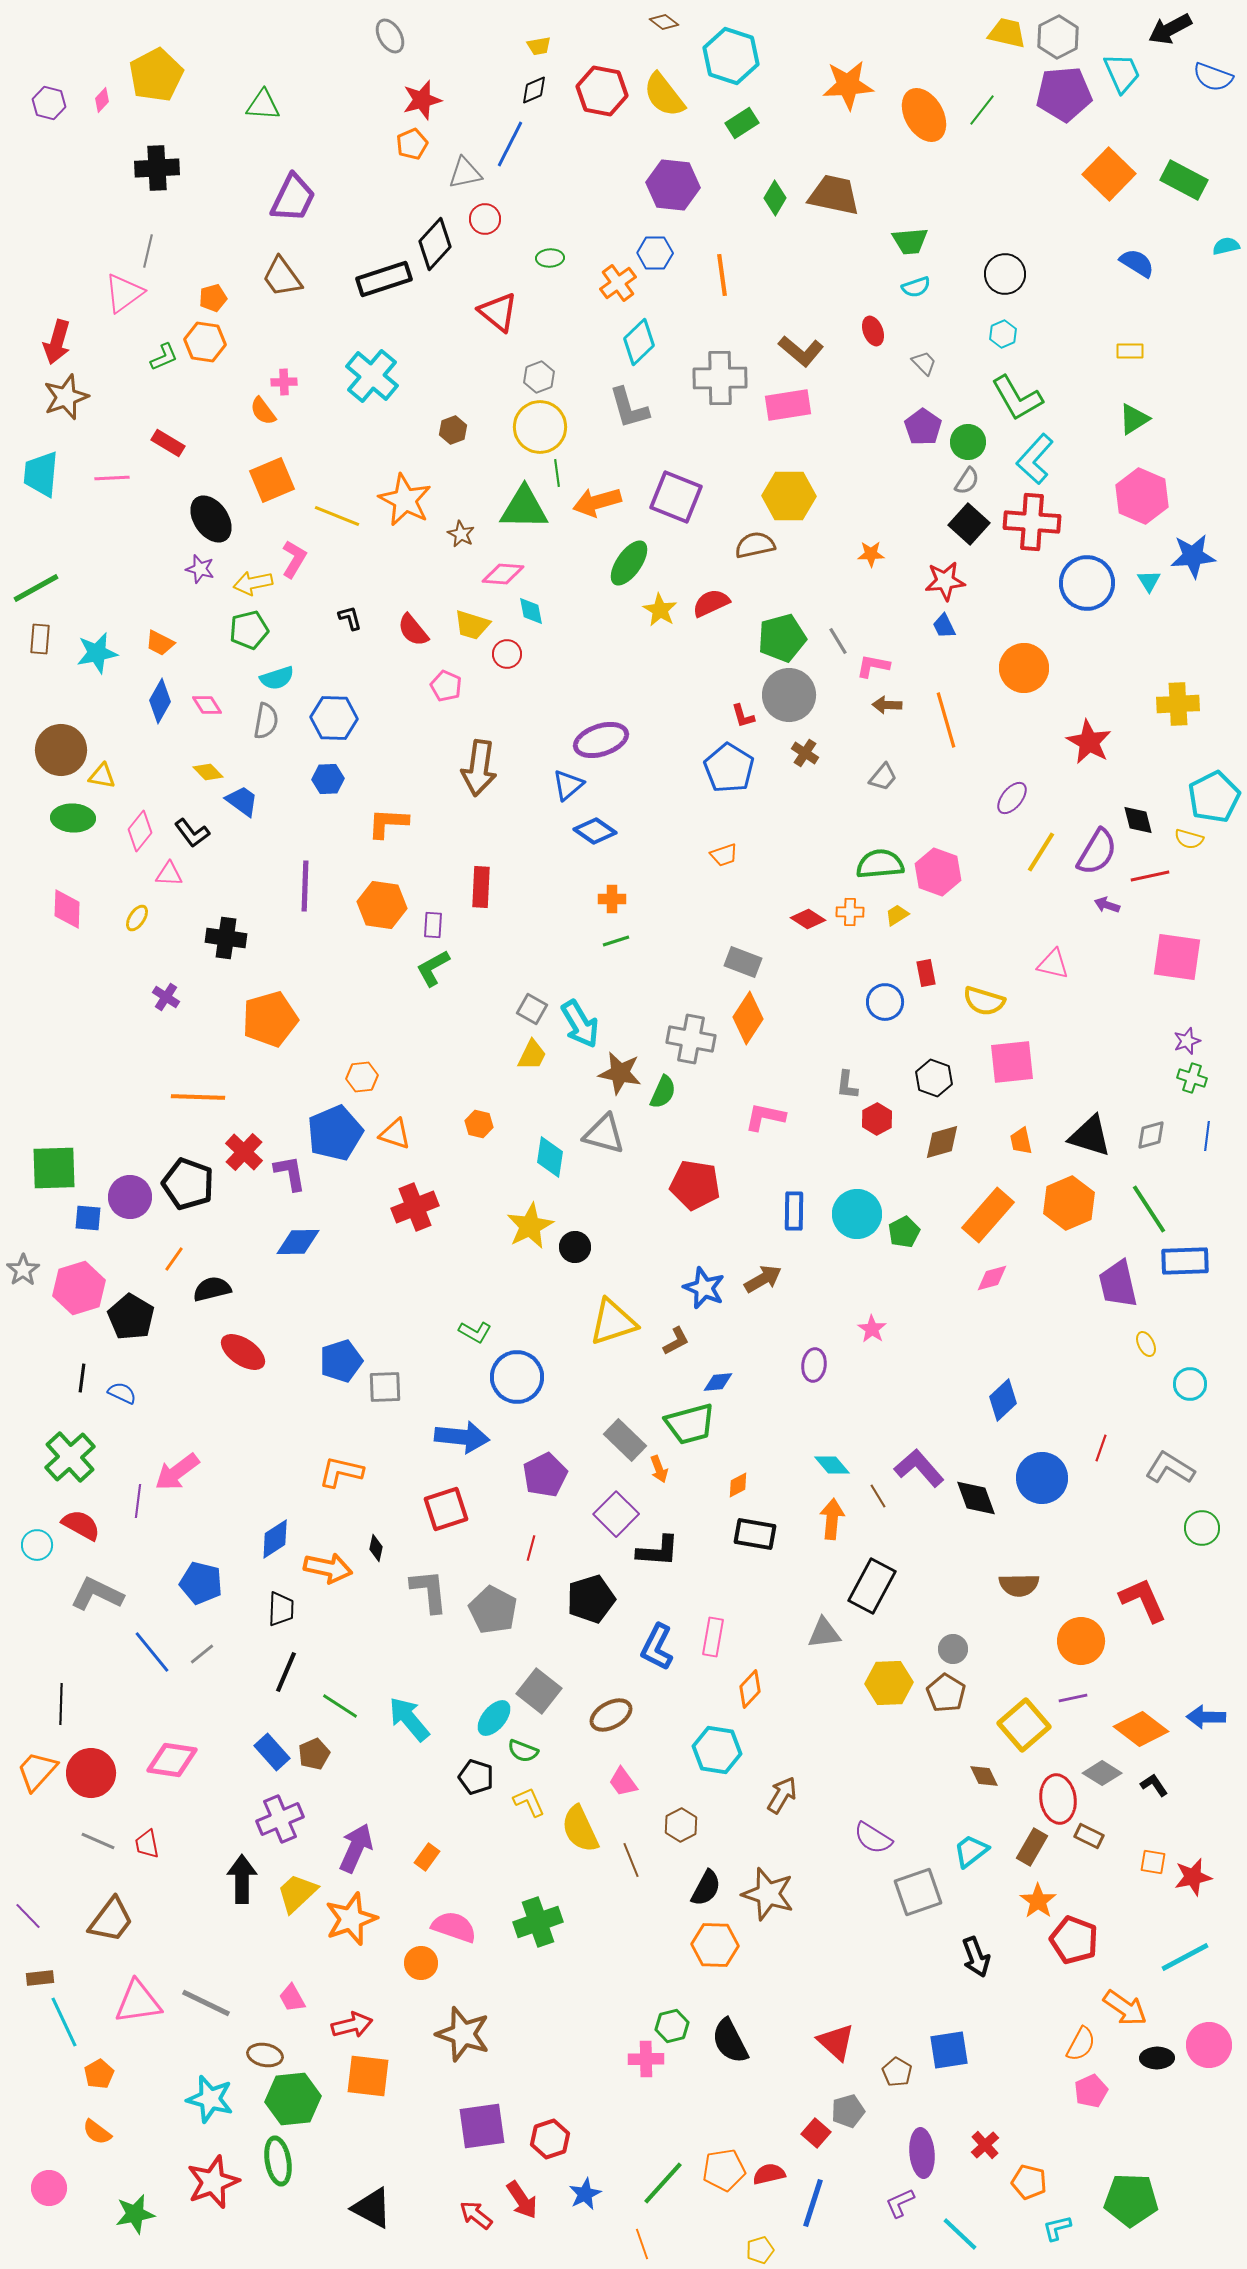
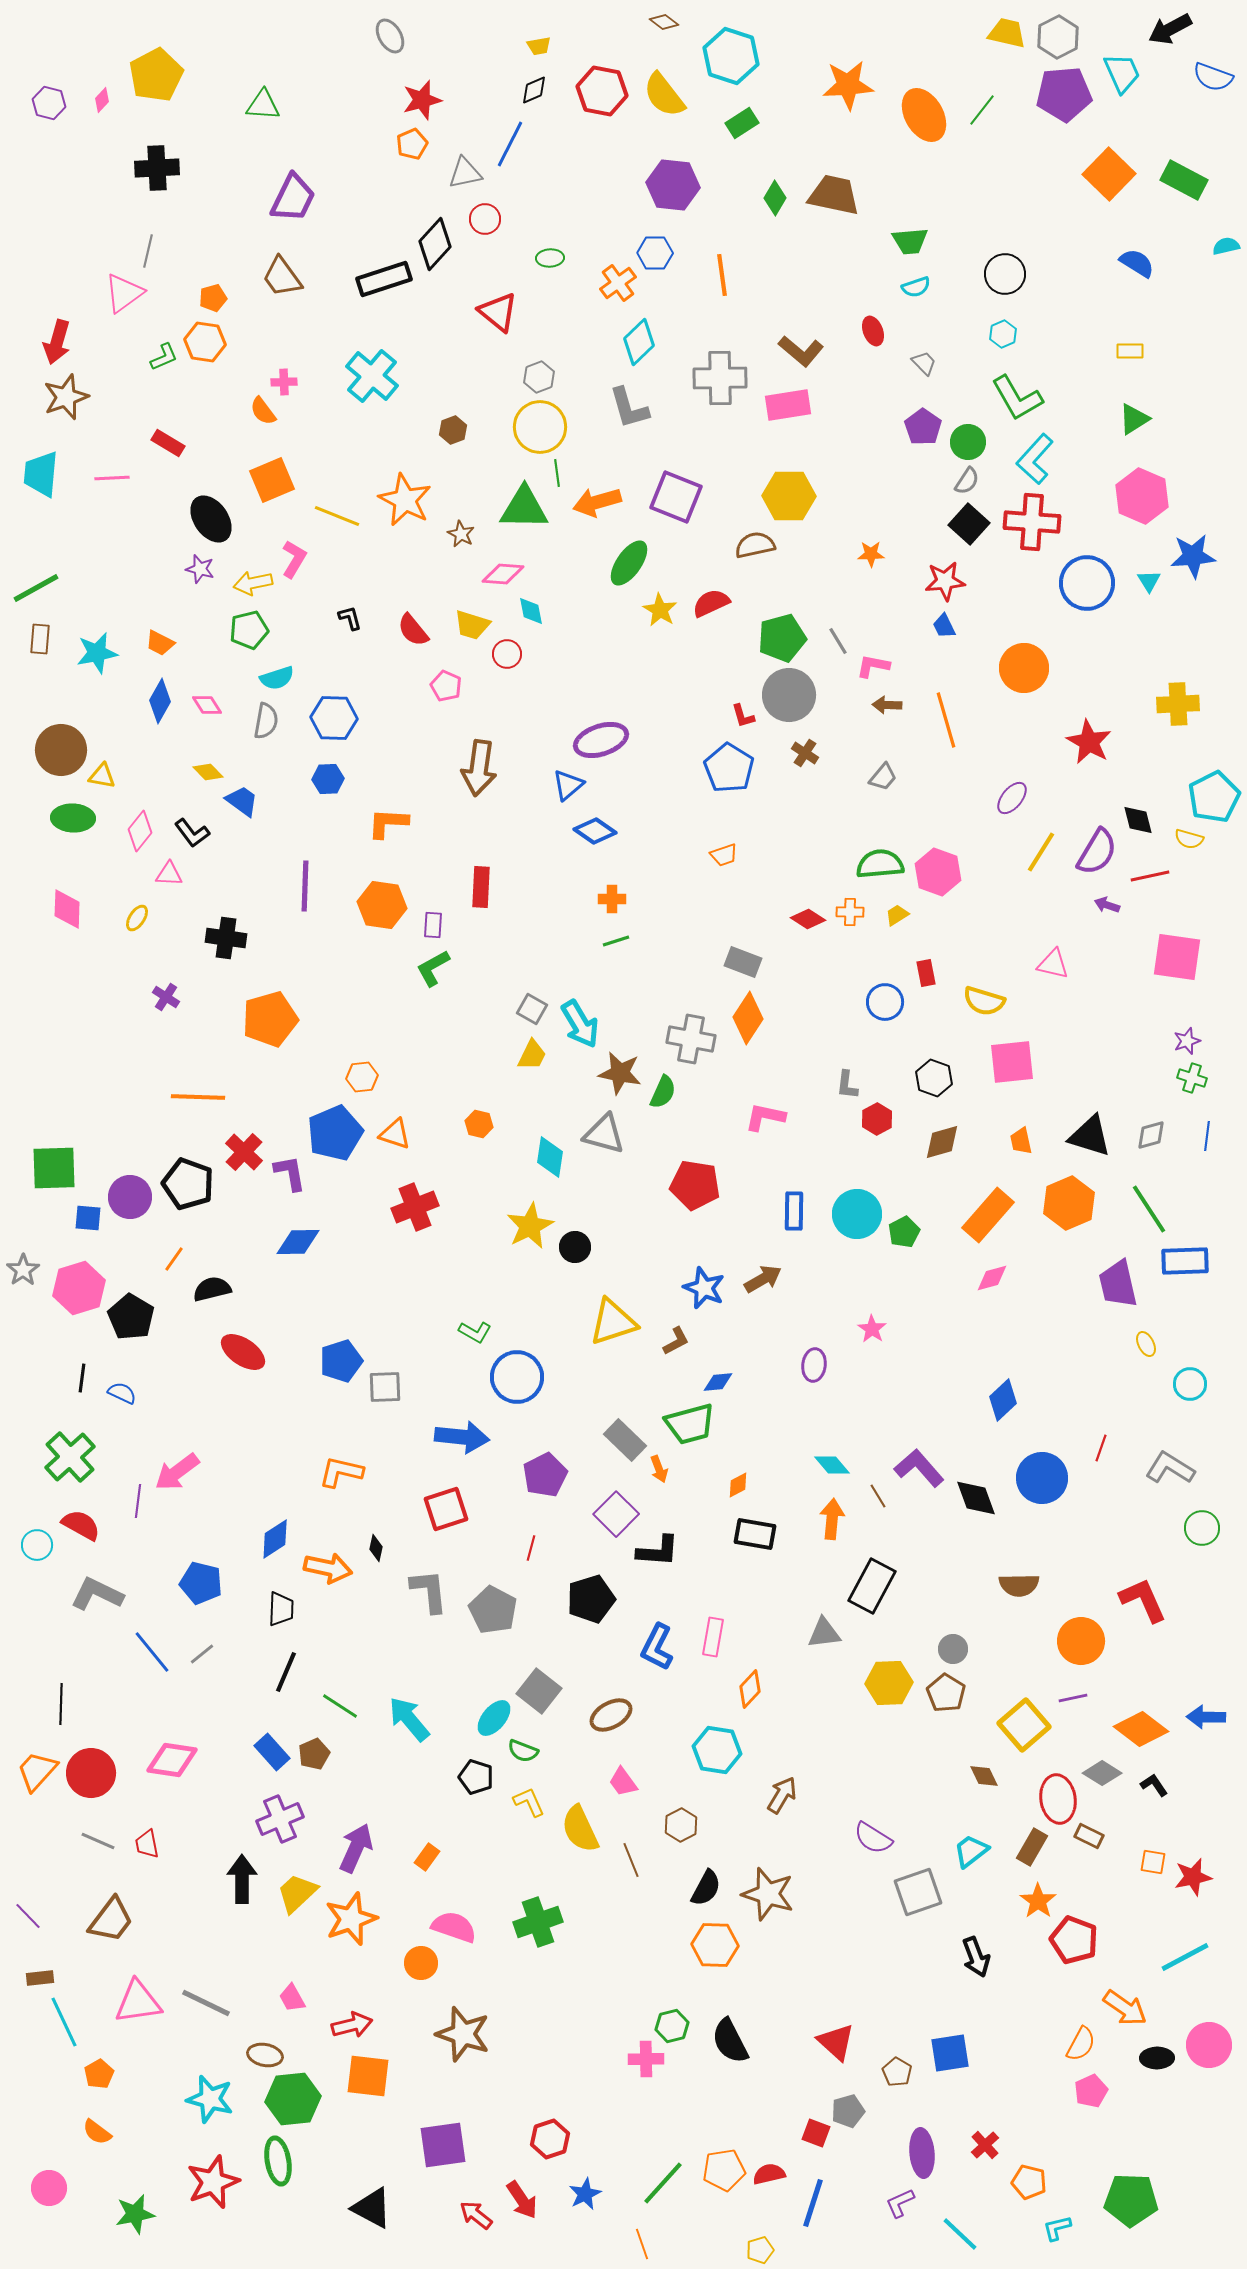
blue square at (949, 2050): moved 1 px right, 3 px down
purple square at (482, 2126): moved 39 px left, 19 px down
red square at (816, 2133): rotated 20 degrees counterclockwise
